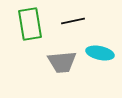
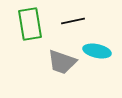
cyan ellipse: moved 3 px left, 2 px up
gray trapezoid: rotated 24 degrees clockwise
